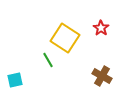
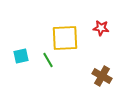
red star: rotated 28 degrees counterclockwise
yellow square: rotated 36 degrees counterclockwise
cyan square: moved 6 px right, 24 px up
